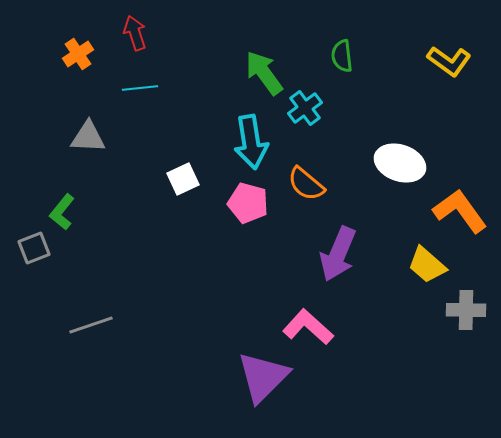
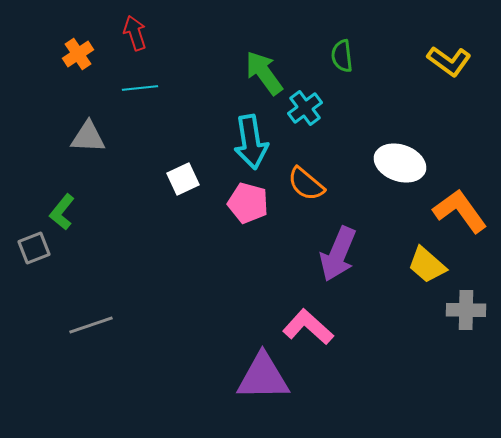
purple triangle: rotated 44 degrees clockwise
